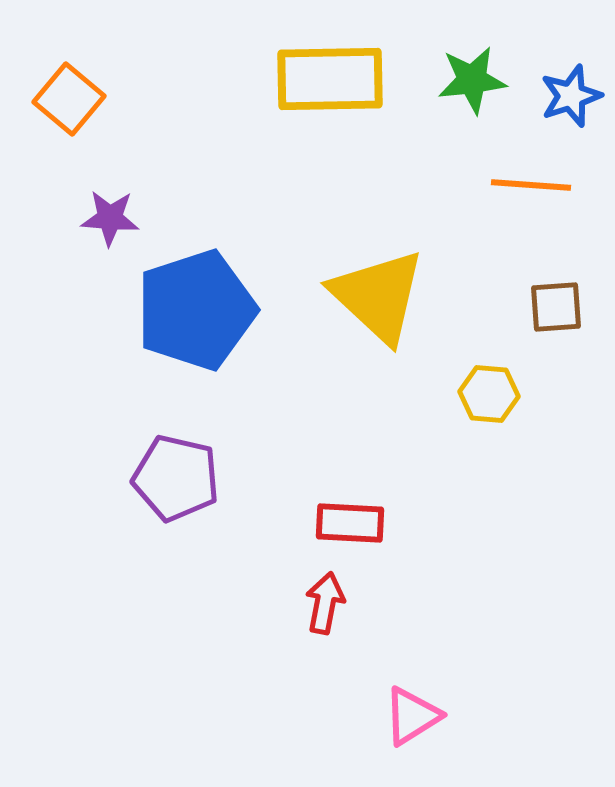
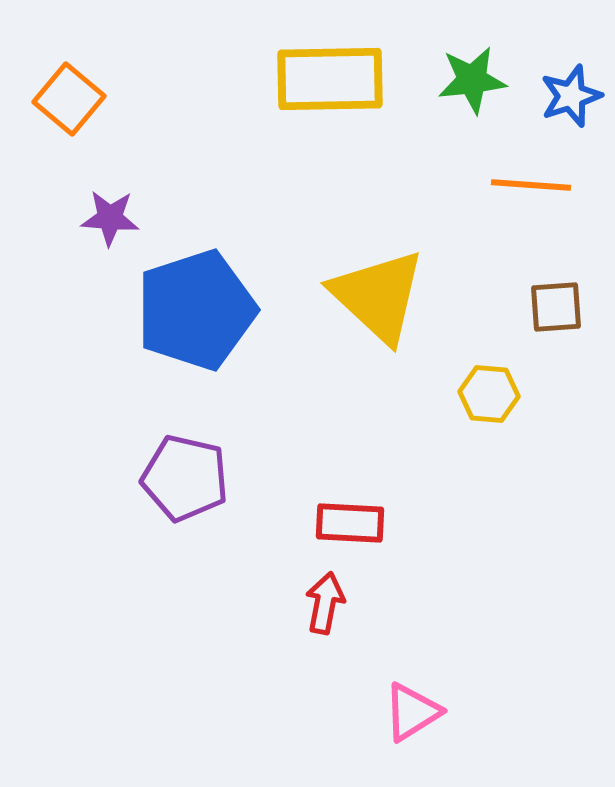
purple pentagon: moved 9 px right
pink triangle: moved 4 px up
